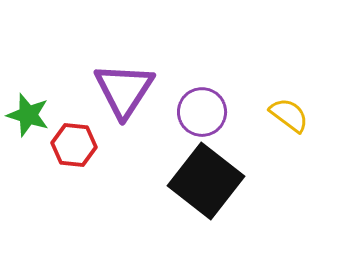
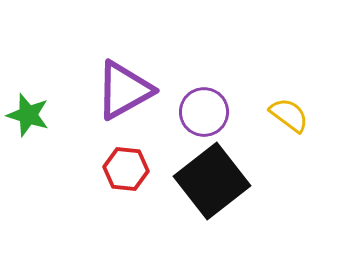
purple triangle: rotated 28 degrees clockwise
purple circle: moved 2 px right
red hexagon: moved 52 px right, 24 px down
black square: moved 6 px right; rotated 14 degrees clockwise
